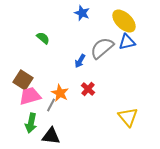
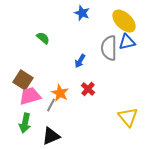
gray semicircle: moved 7 px right; rotated 50 degrees counterclockwise
green arrow: moved 6 px left
black triangle: rotated 30 degrees counterclockwise
